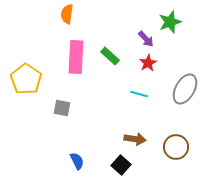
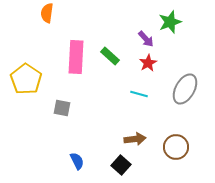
orange semicircle: moved 20 px left, 1 px up
brown arrow: rotated 15 degrees counterclockwise
